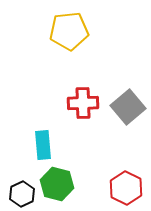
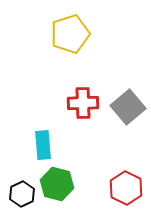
yellow pentagon: moved 1 px right, 3 px down; rotated 12 degrees counterclockwise
